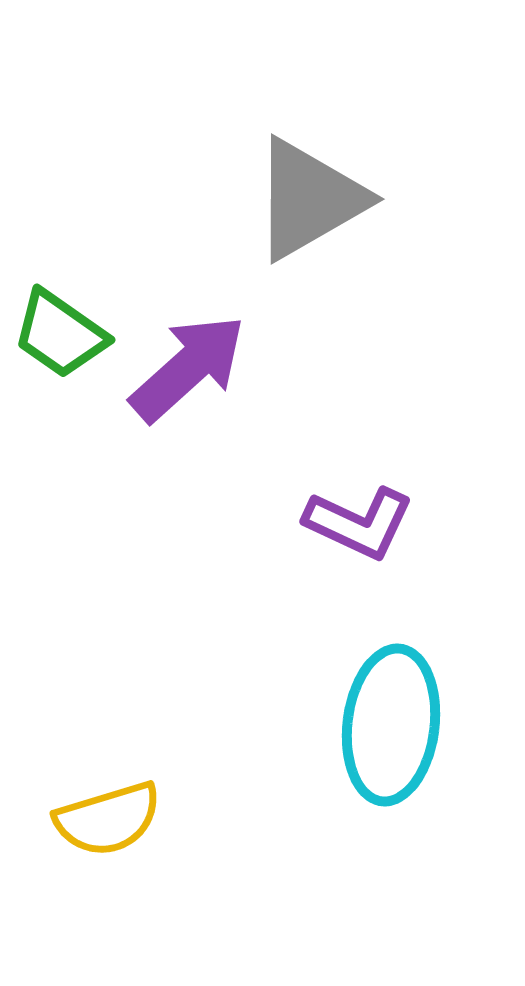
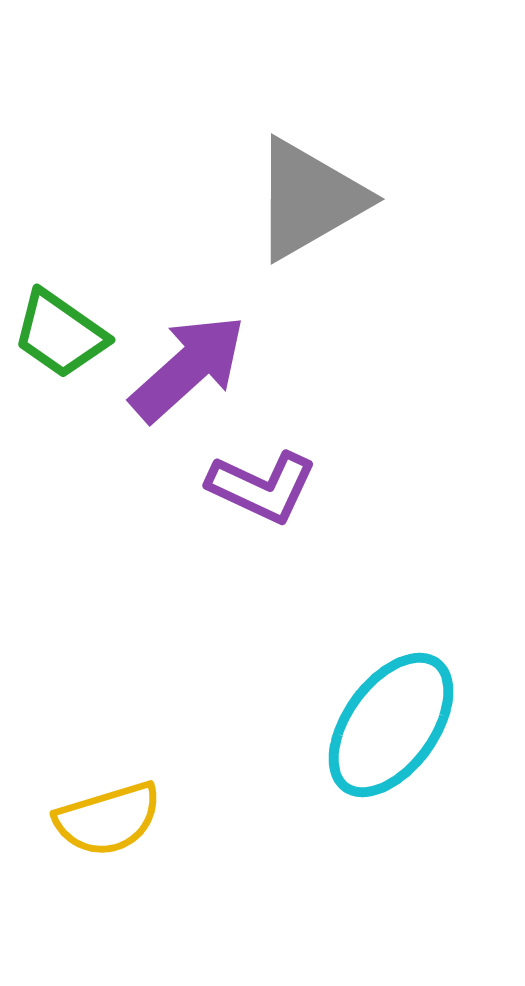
purple L-shape: moved 97 px left, 36 px up
cyan ellipse: rotated 29 degrees clockwise
